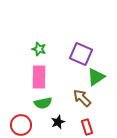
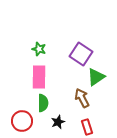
purple square: rotated 10 degrees clockwise
brown arrow: rotated 18 degrees clockwise
green semicircle: rotated 78 degrees counterclockwise
red circle: moved 1 px right, 4 px up
